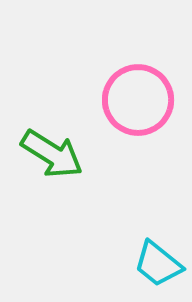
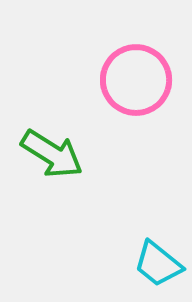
pink circle: moved 2 px left, 20 px up
